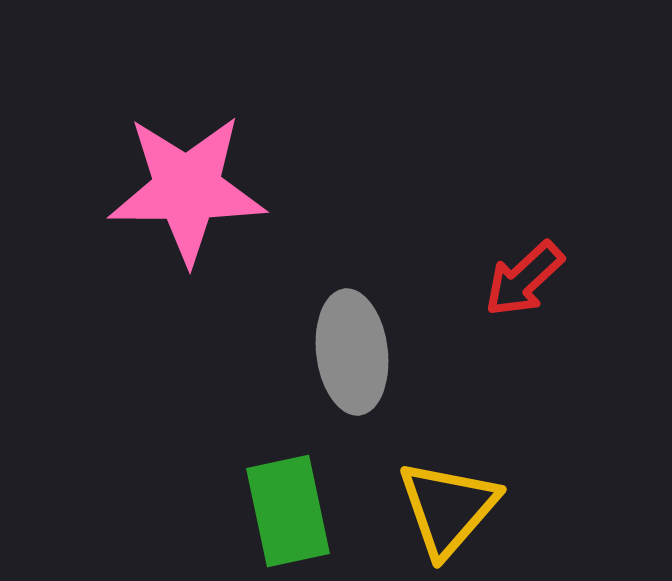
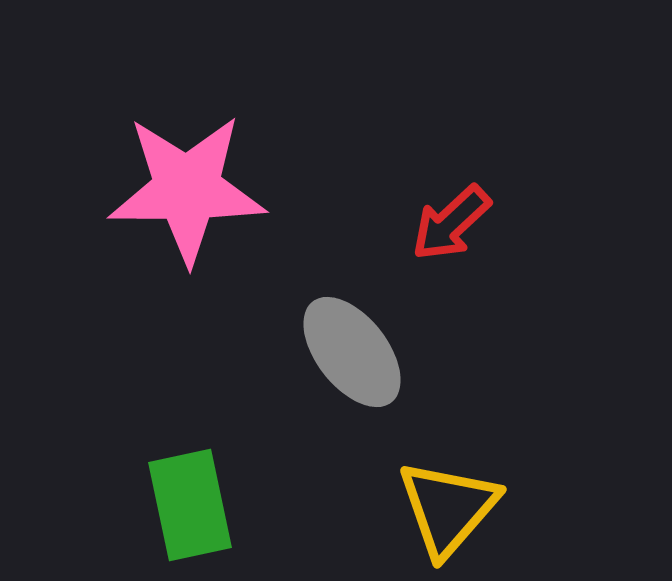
red arrow: moved 73 px left, 56 px up
gray ellipse: rotated 31 degrees counterclockwise
green rectangle: moved 98 px left, 6 px up
